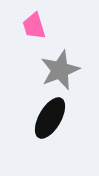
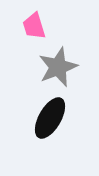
gray star: moved 2 px left, 3 px up
